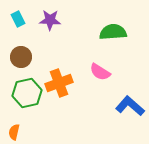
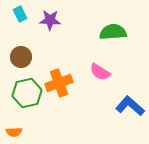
cyan rectangle: moved 2 px right, 5 px up
orange semicircle: rotated 105 degrees counterclockwise
